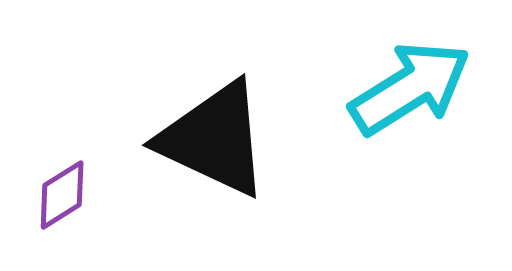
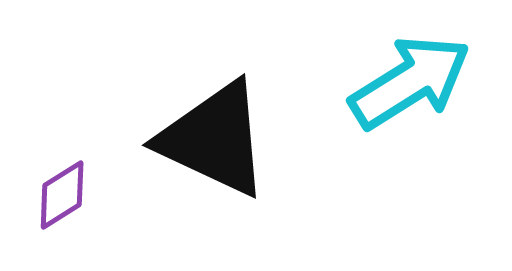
cyan arrow: moved 6 px up
